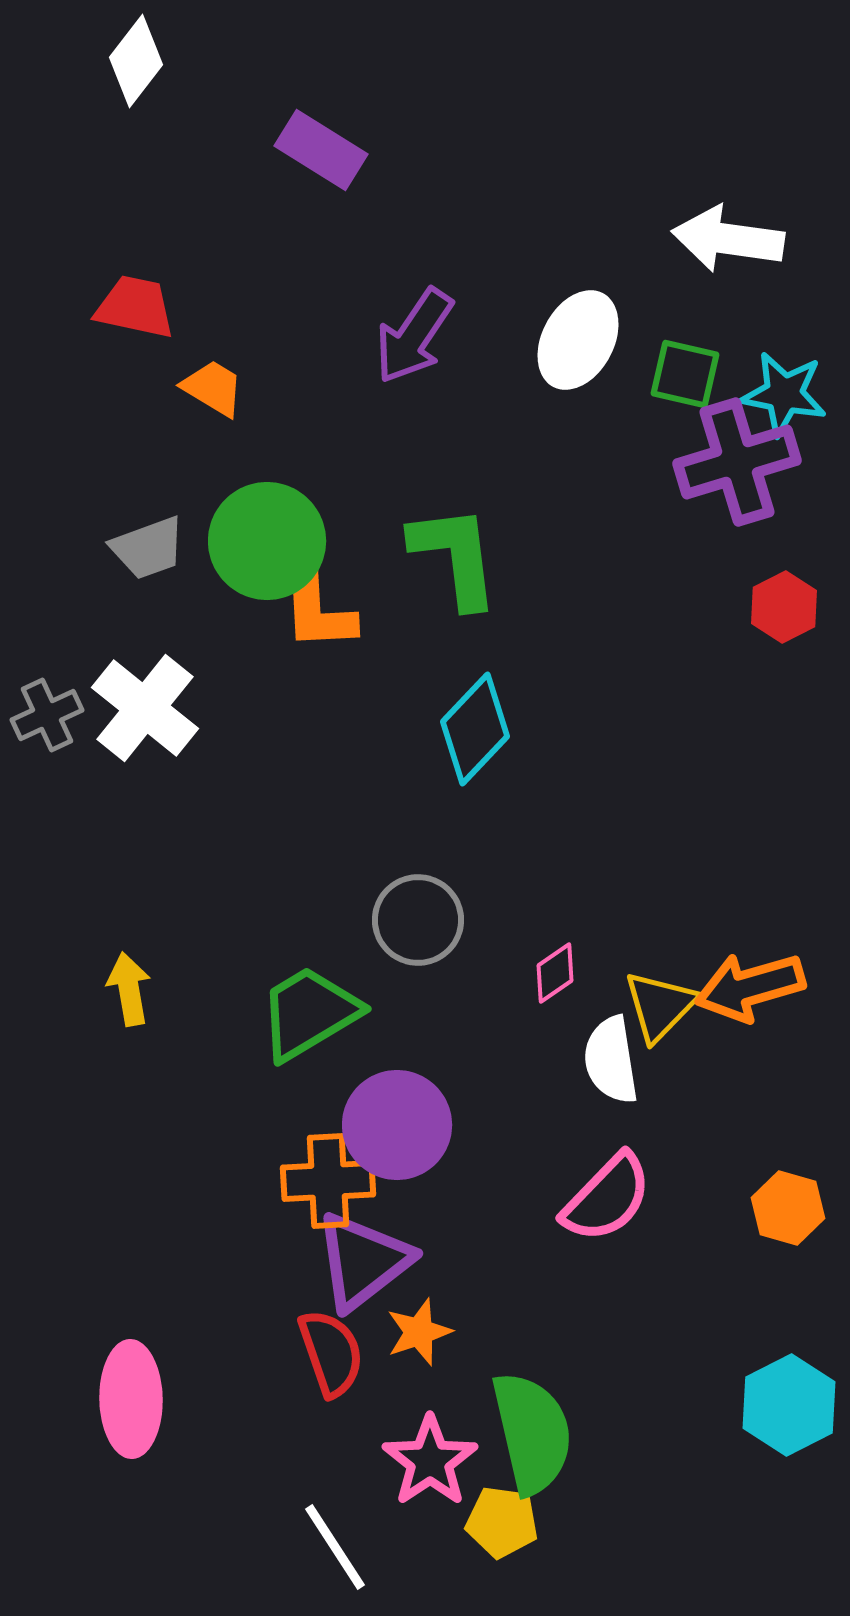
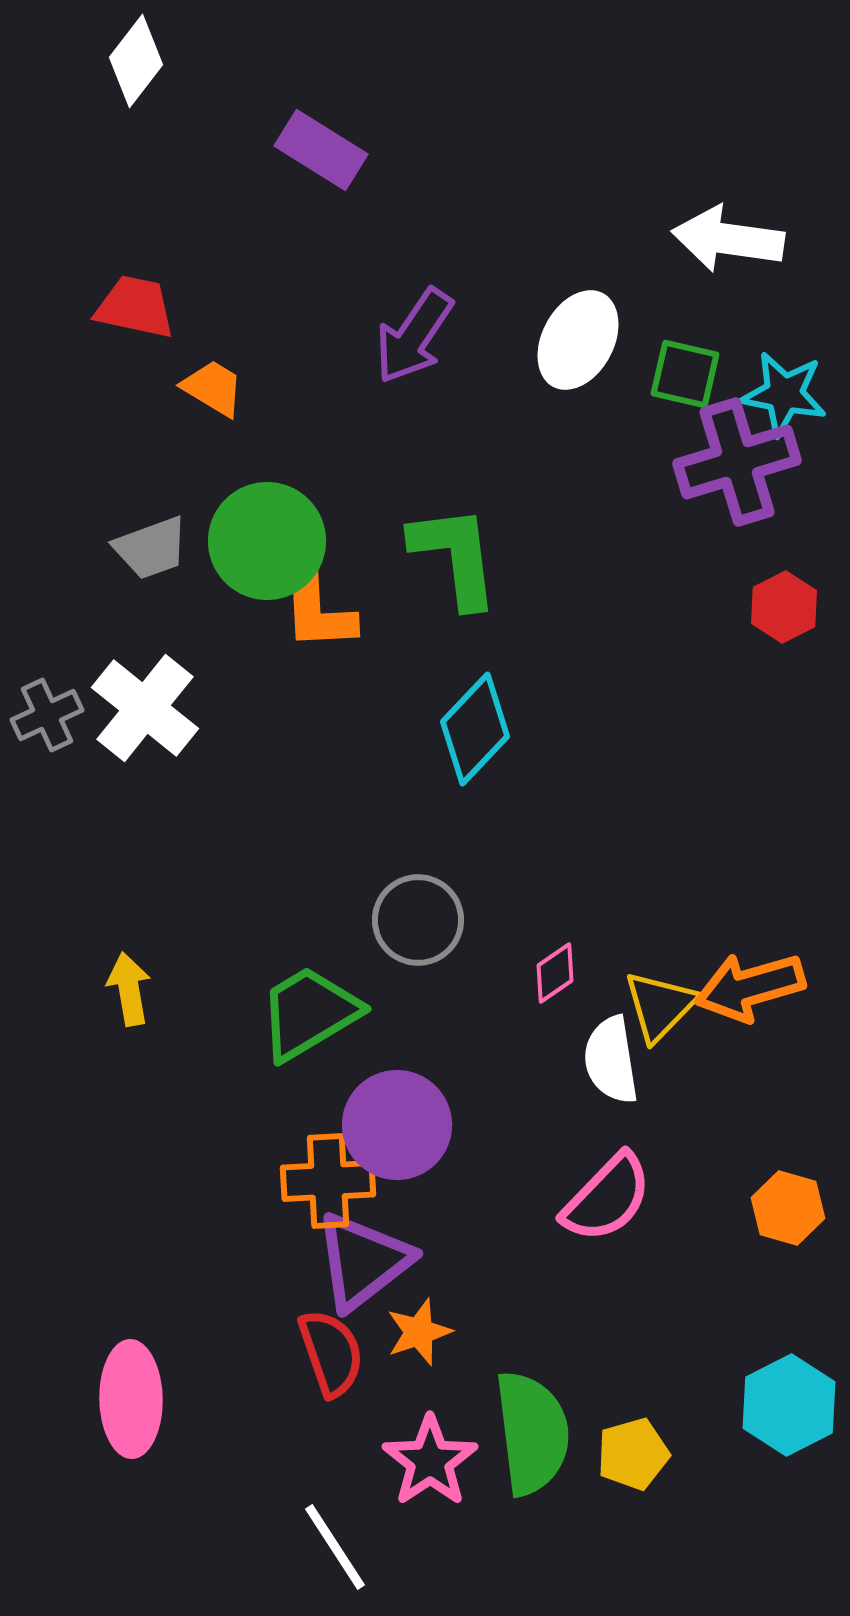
gray trapezoid: moved 3 px right
green semicircle: rotated 6 degrees clockwise
yellow pentagon: moved 131 px right, 68 px up; rotated 24 degrees counterclockwise
